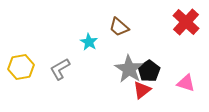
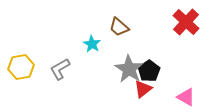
cyan star: moved 3 px right, 2 px down
pink triangle: moved 14 px down; rotated 12 degrees clockwise
red triangle: moved 1 px right, 1 px up
